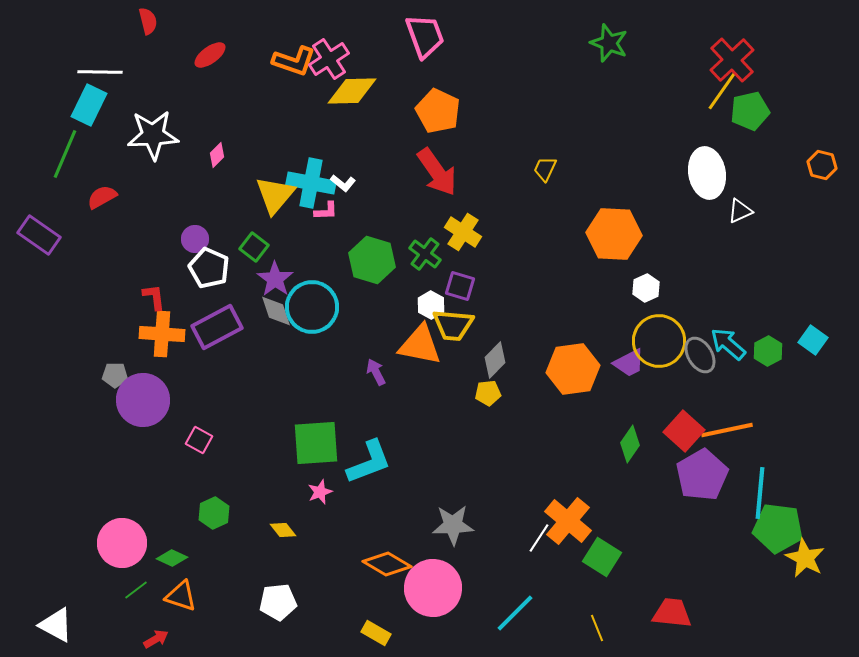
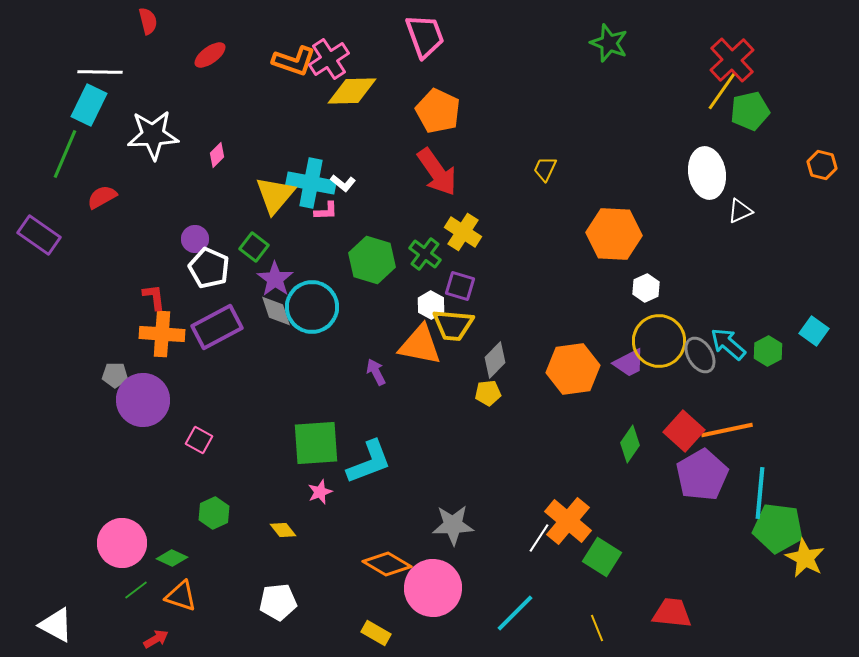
cyan square at (813, 340): moved 1 px right, 9 px up
